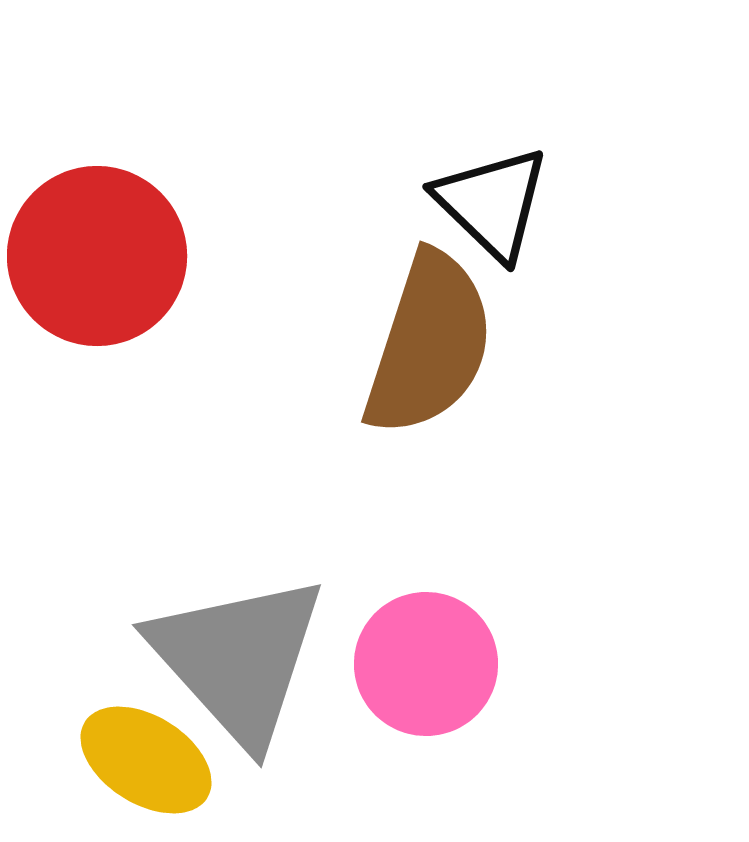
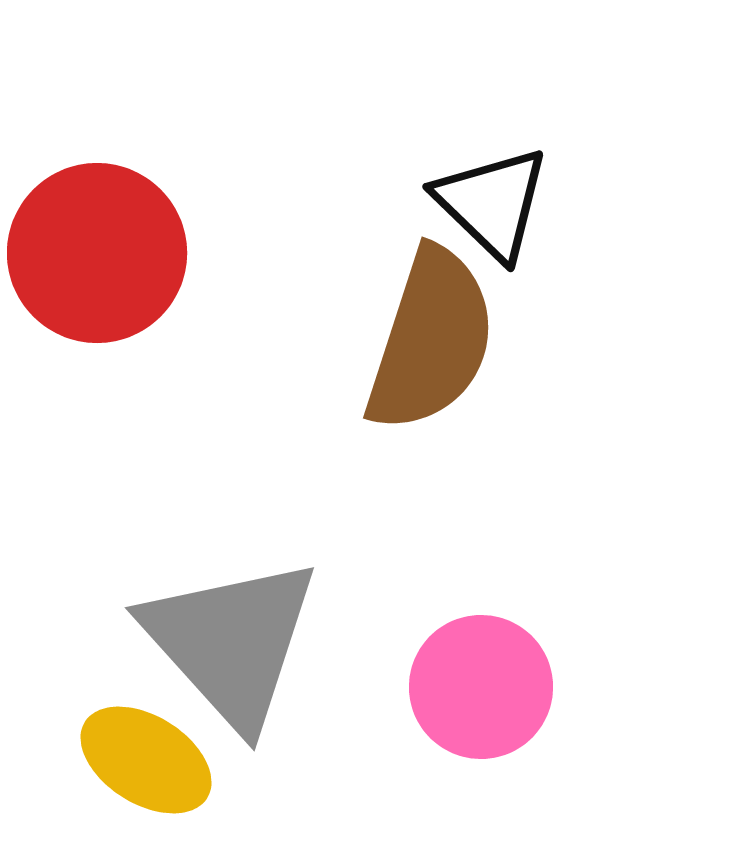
red circle: moved 3 px up
brown semicircle: moved 2 px right, 4 px up
gray triangle: moved 7 px left, 17 px up
pink circle: moved 55 px right, 23 px down
